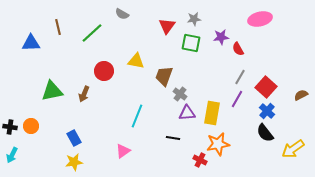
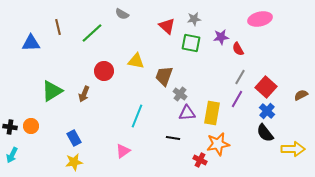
red triangle: rotated 24 degrees counterclockwise
green triangle: rotated 20 degrees counterclockwise
yellow arrow: rotated 145 degrees counterclockwise
